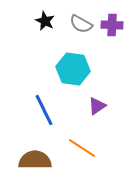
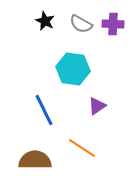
purple cross: moved 1 px right, 1 px up
